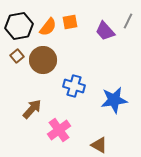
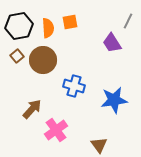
orange semicircle: moved 1 px down; rotated 42 degrees counterclockwise
purple trapezoid: moved 7 px right, 12 px down; rotated 10 degrees clockwise
pink cross: moved 3 px left
brown triangle: rotated 24 degrees clockwise
